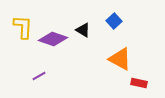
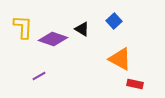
black triangle: moved 1 px left, 1 px up
red rectangle: moved 4 px left, 1 px down
